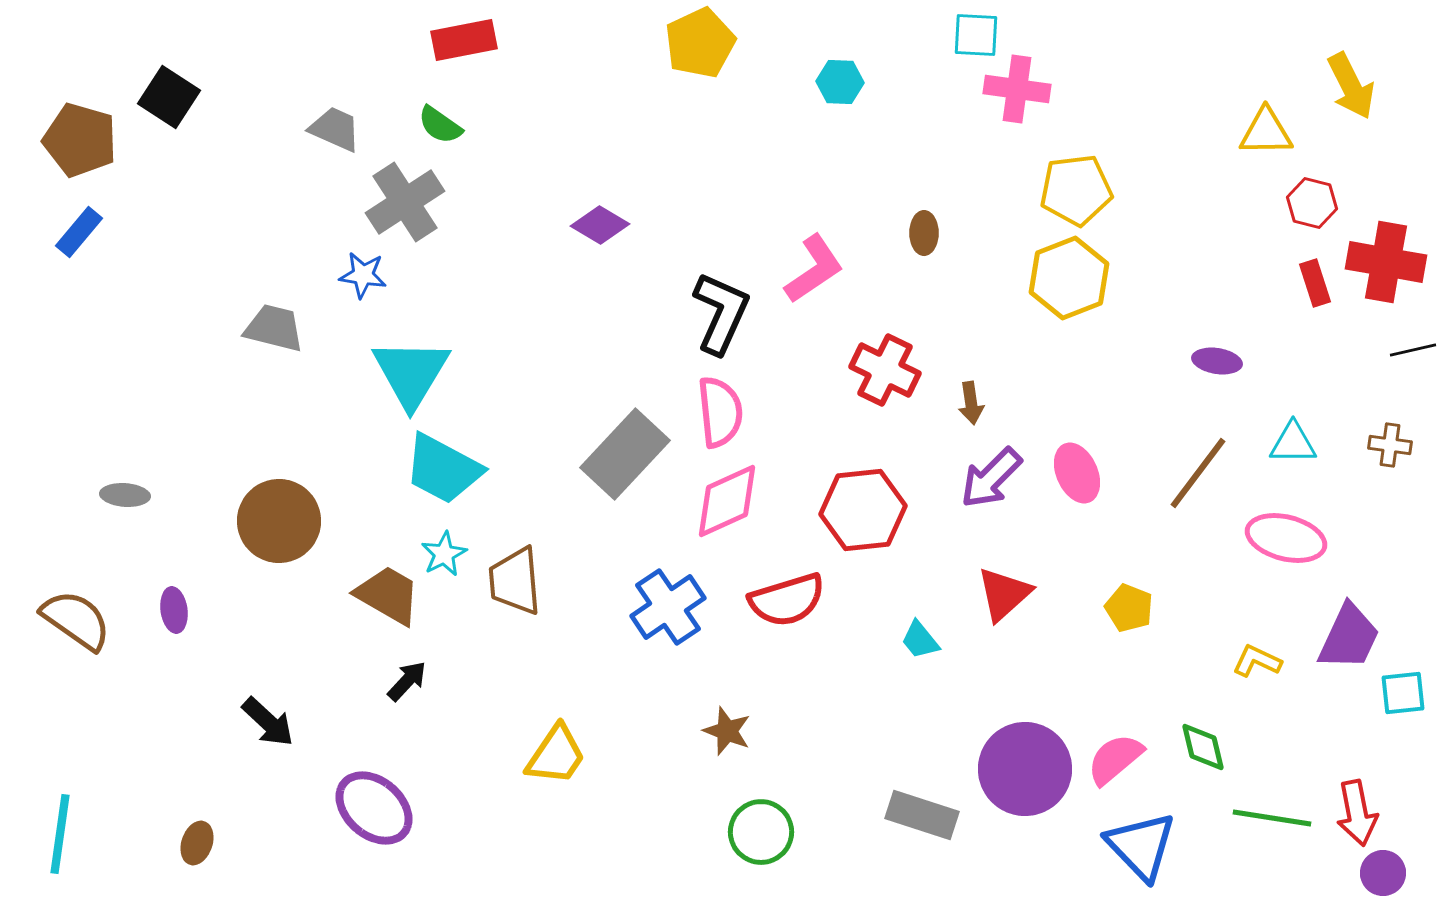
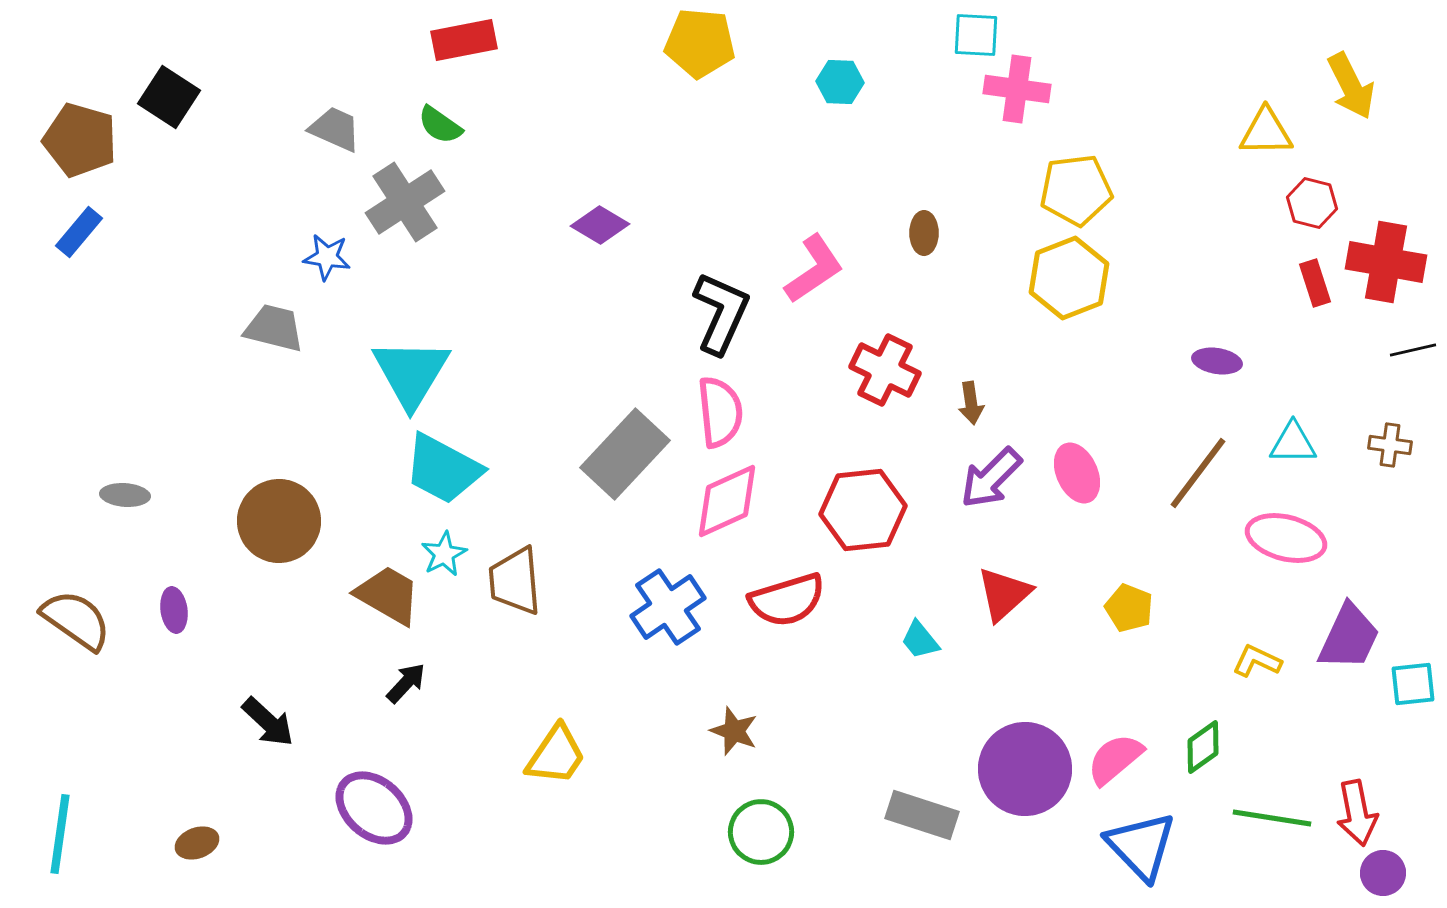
yellow pentagon at (700, 43): rotated 30 degrees clockwise
blue star at (363, 275): moved 36 px left, 18 px up
black arrow at (407, 681): moved 1 px left, 2 px down
cyan square at (1403, 693): moved 10 px right, 9 px up
brown star at (727, 731): moved 7 px right
green diamond at (1203, 747): rotated 68 degrees clockwise
brown ellipse at (197, 843): rotated 51 degrees clockwise
